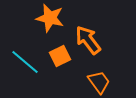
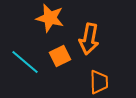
orange arrow: moved 1 px right, 1 px up; rotated 132 degrees counterclockwise
orange trapezoid: rotated 35 degrees clockwise
